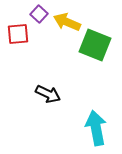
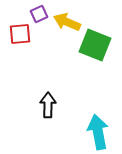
purple square: rotated 24 degrees clockwise
red square: moved 2 px right
black arrow: moved 11 px down; rotated 115 degrees counterclockwise
cyan arrow: moved 2 px right, 4 px down
